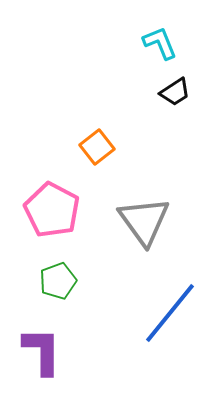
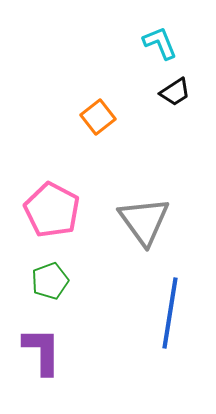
orange square: moved 1 px right, 30 px up
green pentagon: moved 8 px left
blue line: rotated 30 degrees counterclockwise
